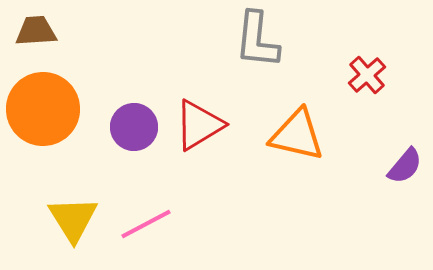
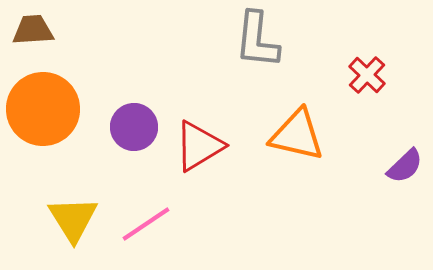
brown trapezoid: moved 3 px left, 1 px up
red cross: rotated 6 degrees counterclockwise
red triangle: moved 21 px down
purple semicircle: rotated 6 degrees clockwise
pink line: rotated 6 degrees counterclockwise
